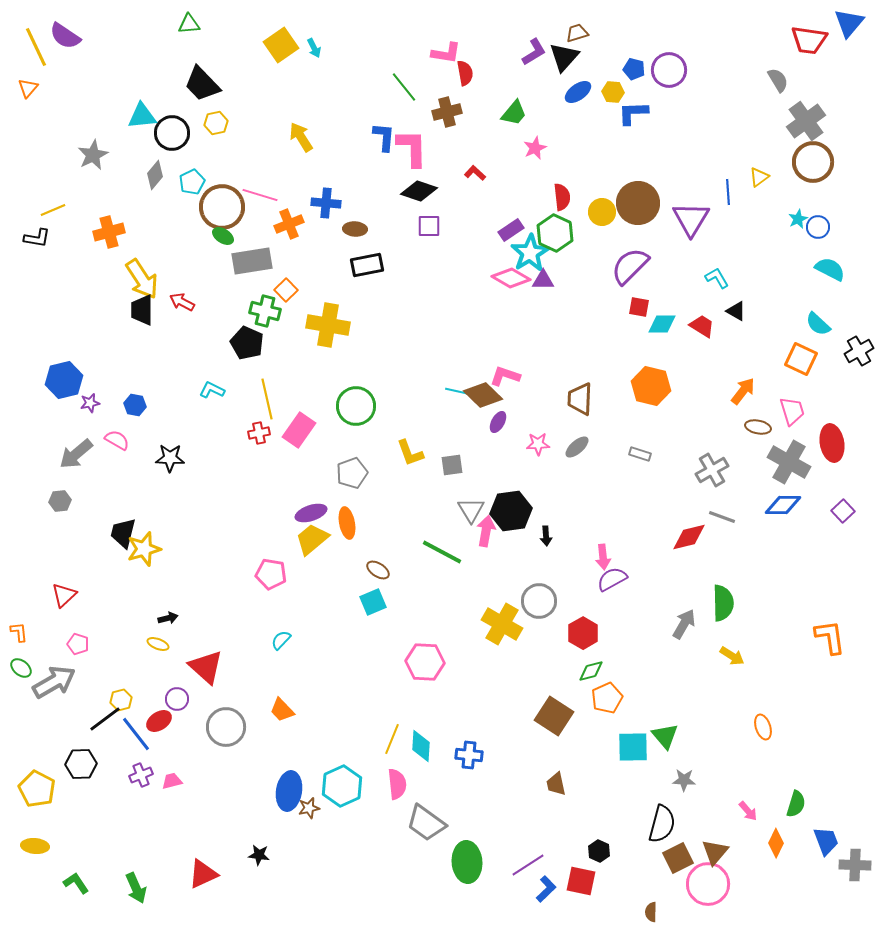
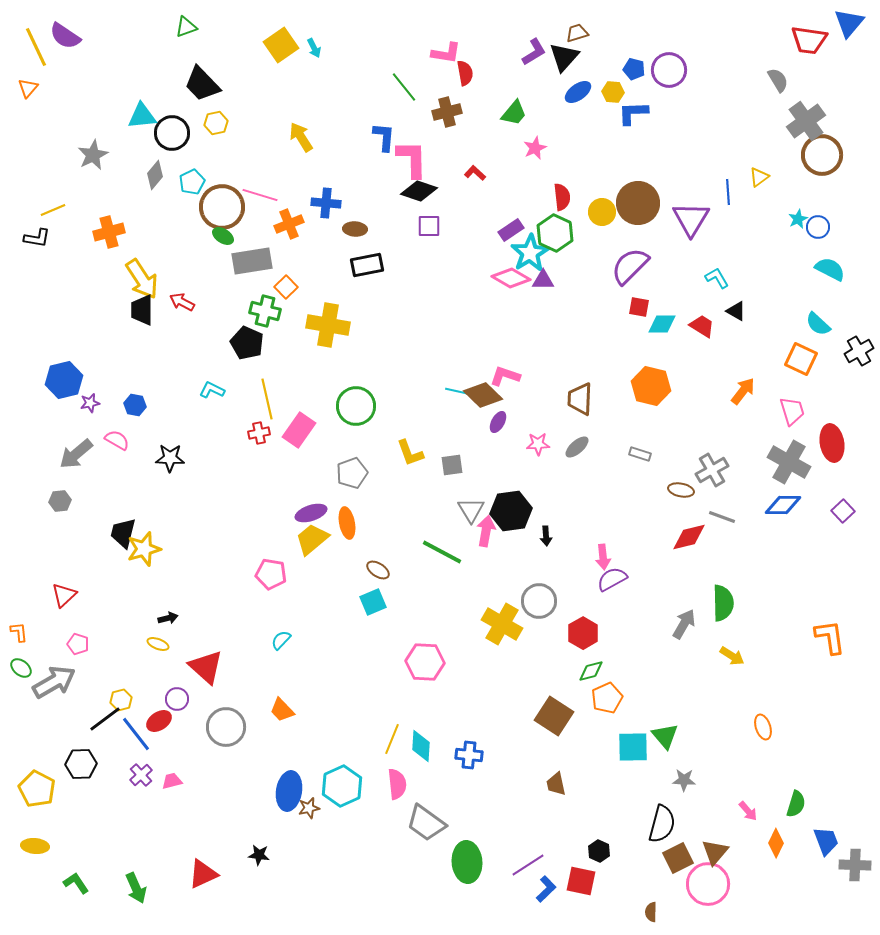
green triangle at (189, 24): moved 3 px left, 3 px down; rotated 15 degrees counterclockwise
pink L-shape at (412, 148): moved 11 px down
brown circle at (813, 162): moved 9 px right, 7 px up
orange square at (286, 290): moved 3 px up
brown ellipse at (758, 427): moved 77 px left, 63 px down
purple cross at (141, 775): rotated 20 degrees counterclockwise
